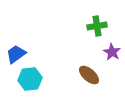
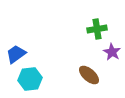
green cross: moved 3 px down
